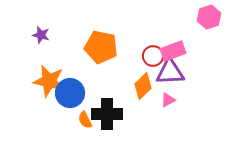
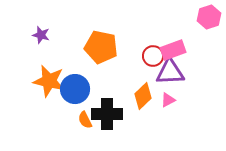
pink rectangle: moved 1 px up
orange diamond: moved 10 px down
blue circle: moved 5 px right, 4 px up
